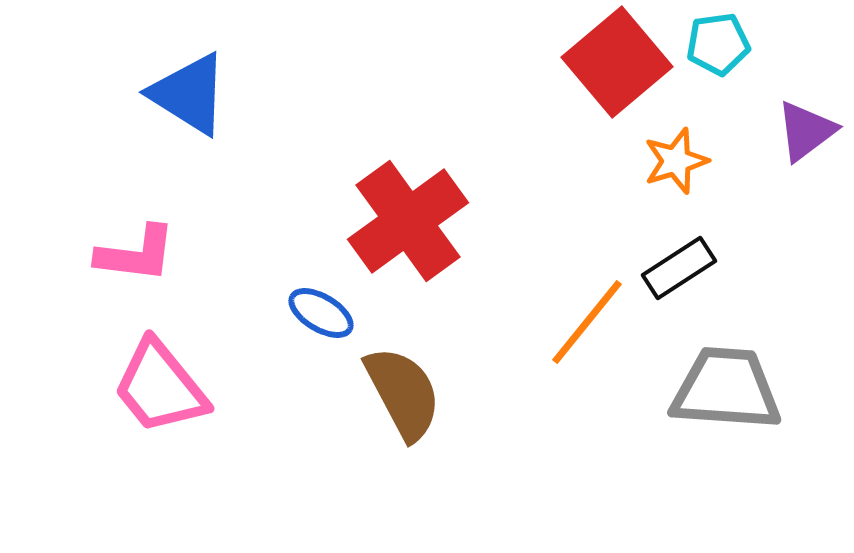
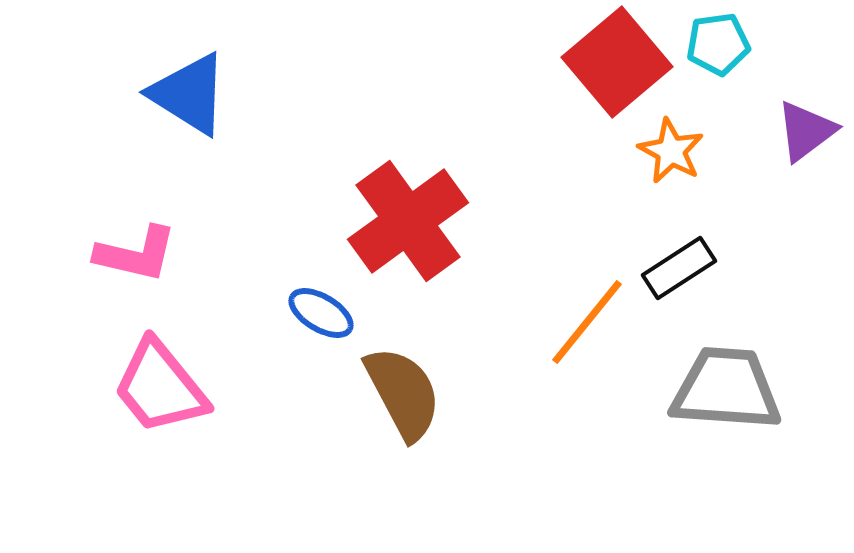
orange star: moved 5 px left, 10 px up; rotated 26 degrees counterclockwise
pink L-shape: rotated 6 degrees clockwise
